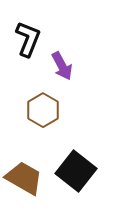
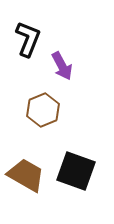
brown hexagon: rotated 8 degrees clockwise
black square: rotated 18 degrees counterclockwise
brown trapezoid: moved 2 px right, 3 px up
